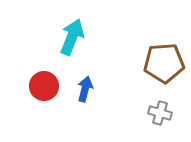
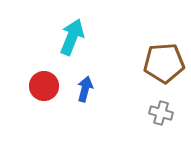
gray cross: moved 1 px right
